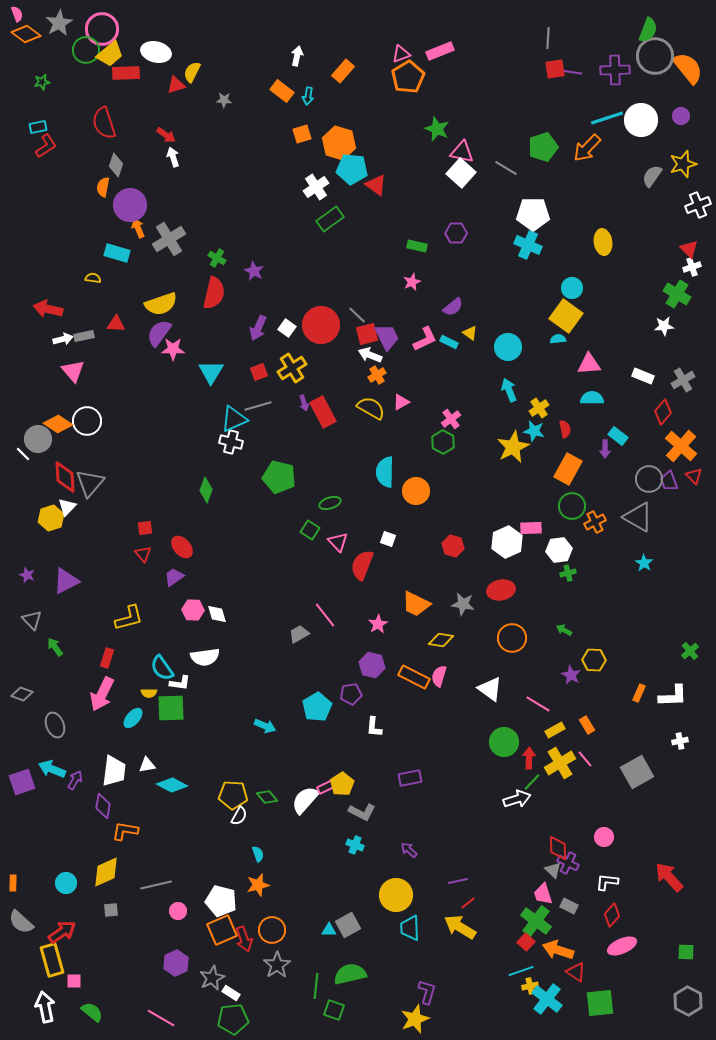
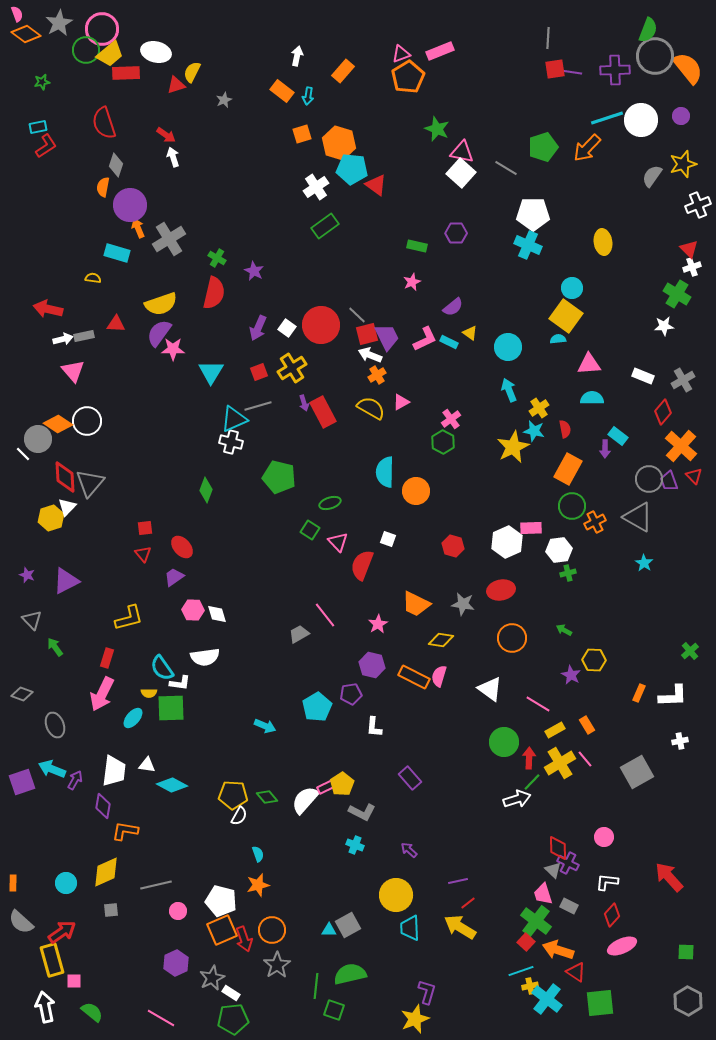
gray star at (224, 100): rotated 28 degrees counterclockwise
green rectangle at (330, 219): moved 5 px left, 7 px down
white triangle at (147, 765): rotated 18 degrees clockwise
purple rectangle at (410, 778): rotated 60 degrees clockwise
